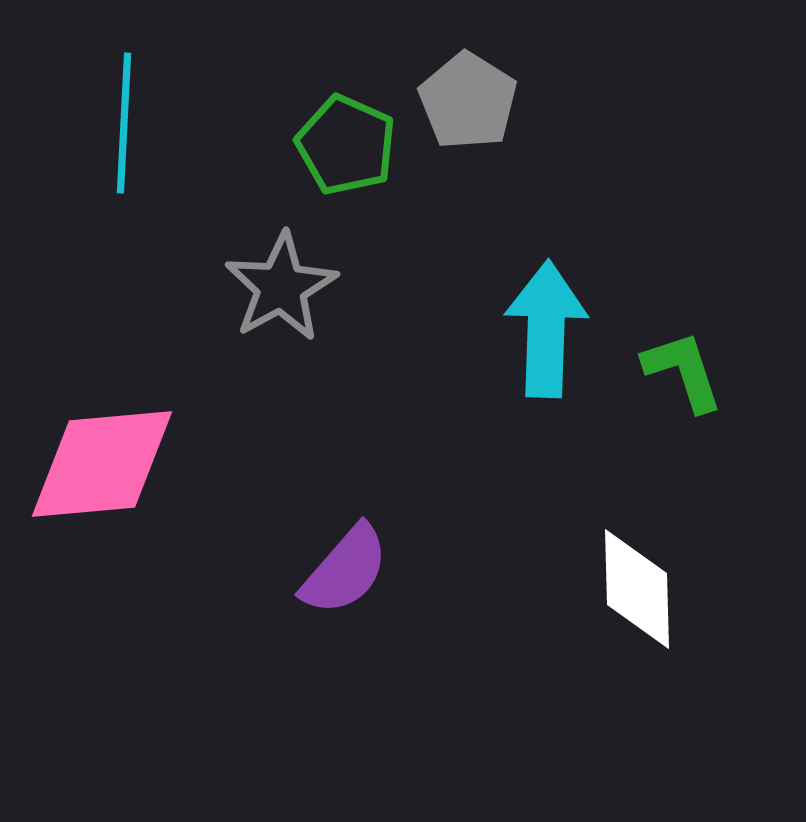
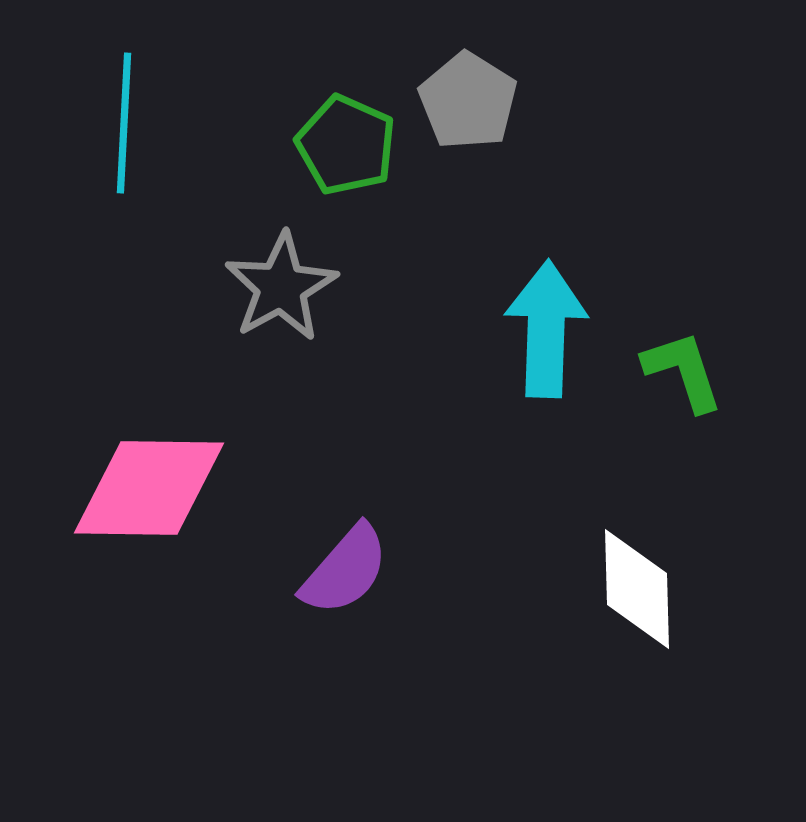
pink diamond: moved 47 px right, 24 px down; rotated 6 degrees clockwise
